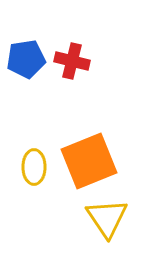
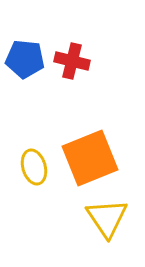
blue pentagon: moved 1 px left; rotated 15 degrees clockwise
orange square: moved 1 px right, 3 px up
yellow ellipse: rotated 16 degrees counterclockwise
